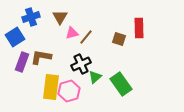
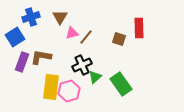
black cross: moved 1 px right, 1 px down
